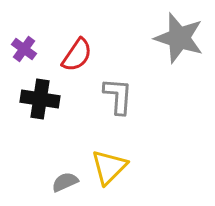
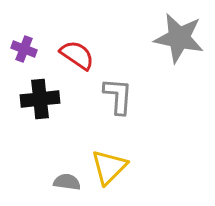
gray star: rotated 6 degrees counterclockwise
purple cross: rotated 15 degrees counterclockwise
red semicircle: rotated 90 degrees counterclockwise
black cross: rotated 15 degrees counterclockwise
gray semicircle: moved 2 px right; rotated 32 degrees clockwise
